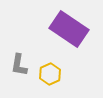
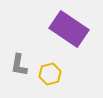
yellow hexagon: rotated 10 degrees clockwise
